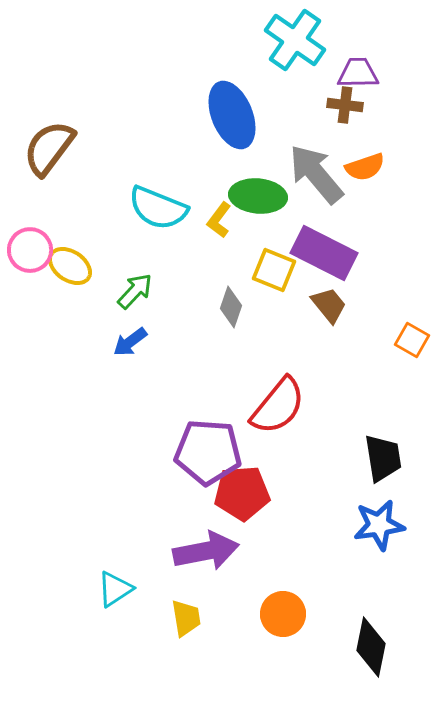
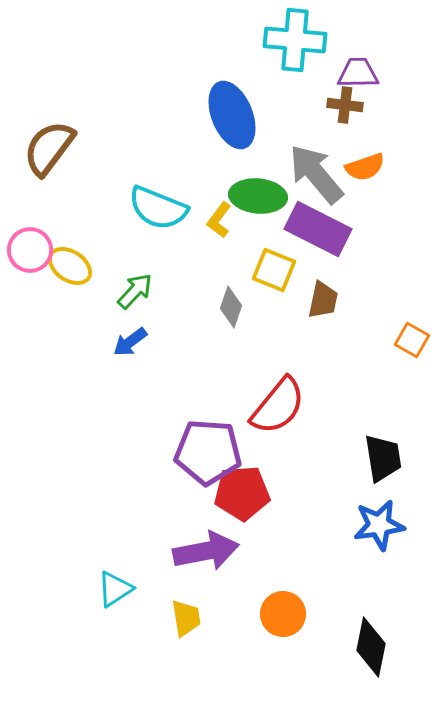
cyan cross: rotated 30 degrees counterclockwise
purple rectangle: moved 6 px left, 24 px up
brown trapezoid: moved 6 px left, 5 px up; rotated 51 degrees clockwise
